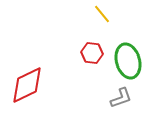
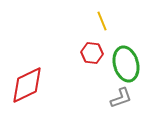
yellow line: moved 7 px down; rotated 18 degrees clockwise
green ellipse: moved 2 px left, 3 px down
